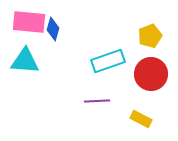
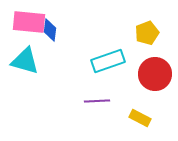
blue diamond: moved 3 px left, 1 px down; rotated 10 degrees counterclockwise
yellow pentagon: moved 3 px left, 3 px up
cyan triangle: rotated 12 degrees clockwise
red circle: moved 4 px right
yellow rectangle: moved 1 px left, 1 px up
